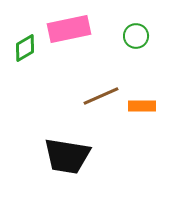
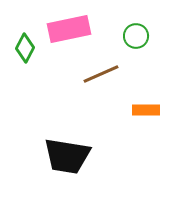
green diamond: rotated 32 degrees counterclockwise
brown line: moved 22 px up
orange rectangle: moved 4 px right, 4 px down
